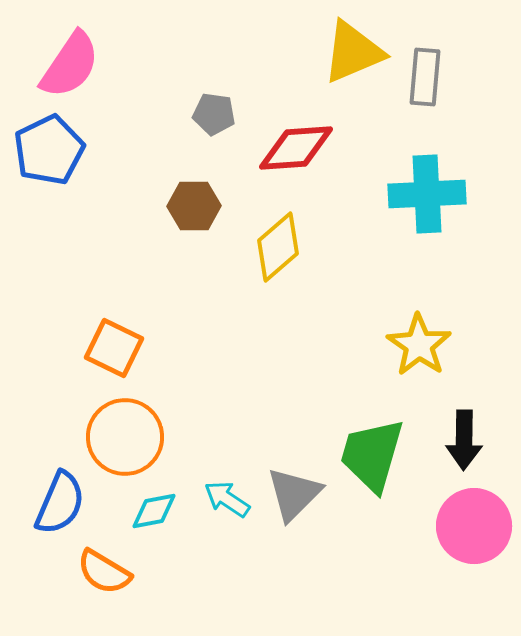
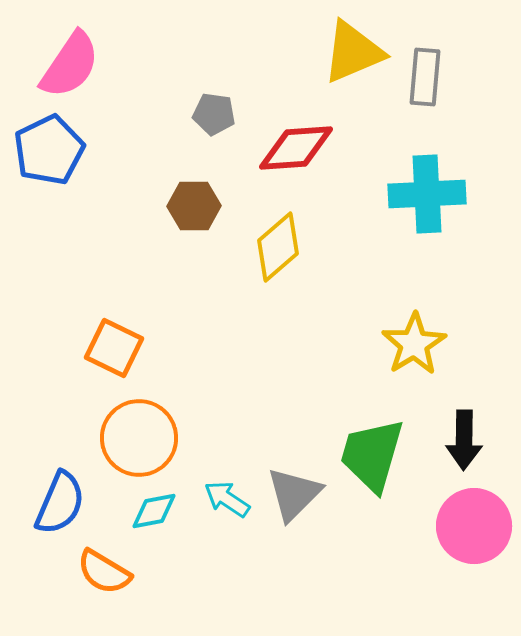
yellow star: moved 5 px left, 1 px up; rotated 6 degrees clockwise
orange circle: moved 14 px right, 1 px down
